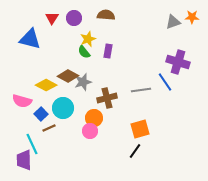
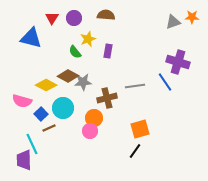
blue triangle: moved 1 px right, 1 px up
green semicircle: moved 9 px left
gray star: rotated 12 degrees clockwise
gray line: moved 6 px left, 4 px up
